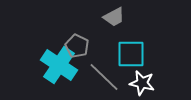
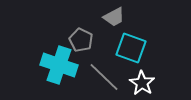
gray pentagon: moved 4 px right, 6 px up
cyan square: moved 6 px up; rotated 20 degrees clockwise
cyan cross: rotated 15 degrees counterclockwise
white star: rotated 20 degrees clockwise
